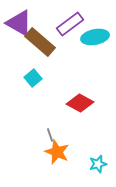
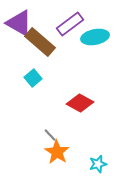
gray line: rotated 24 degrees counterclockwise
orange star: rotated 10 degrees clockwise
